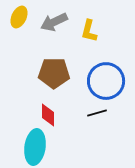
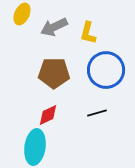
yellow ellipse: moved 3 px right, 3 px up
gray arrow: moved 5 px down
yellow L-shape: moved 1 px left, 2 px down
blue circle: moved 11 px up
red diamond: rotated 65 degrees clockwise
